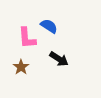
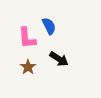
blue semicircle: rotated 30 degrees clockwise
brown star: moved 7 px right
